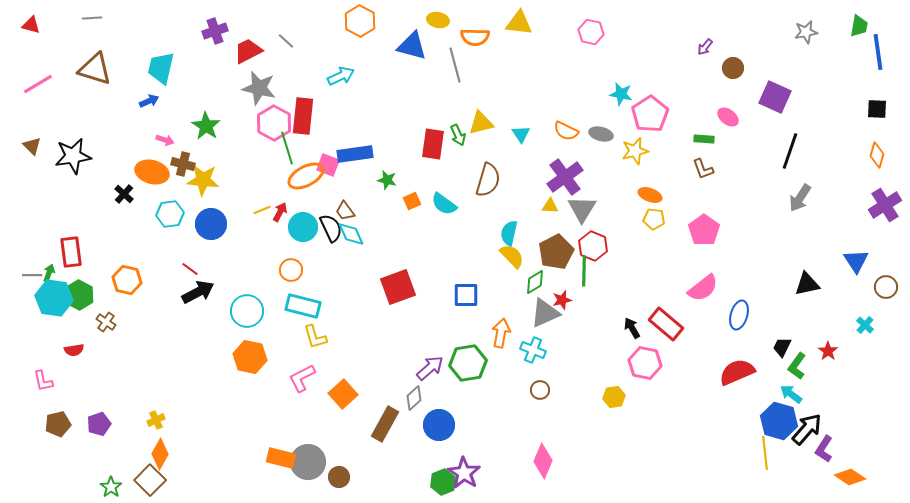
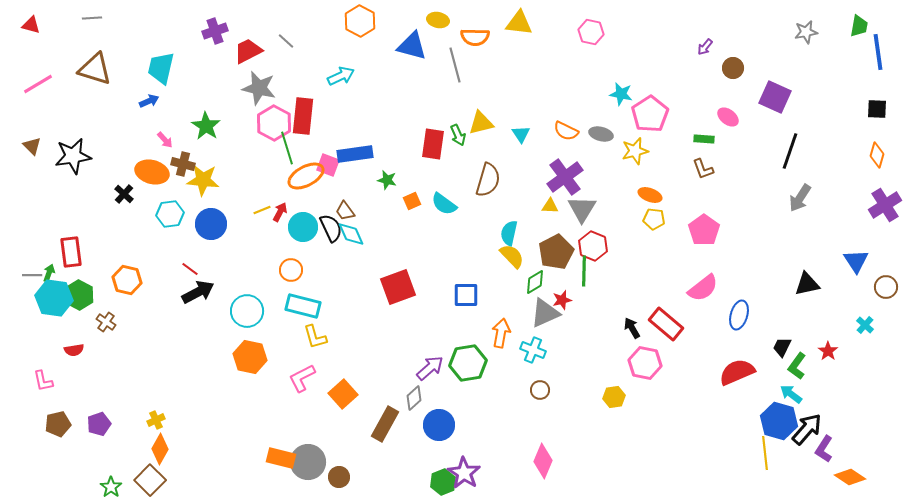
pink arrow at (165, 140): rotated 30 degrees clockwise
orange diamond at (160, 454): moved 5 px up
